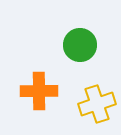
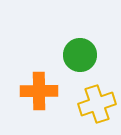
green circle: moved 10 px down
